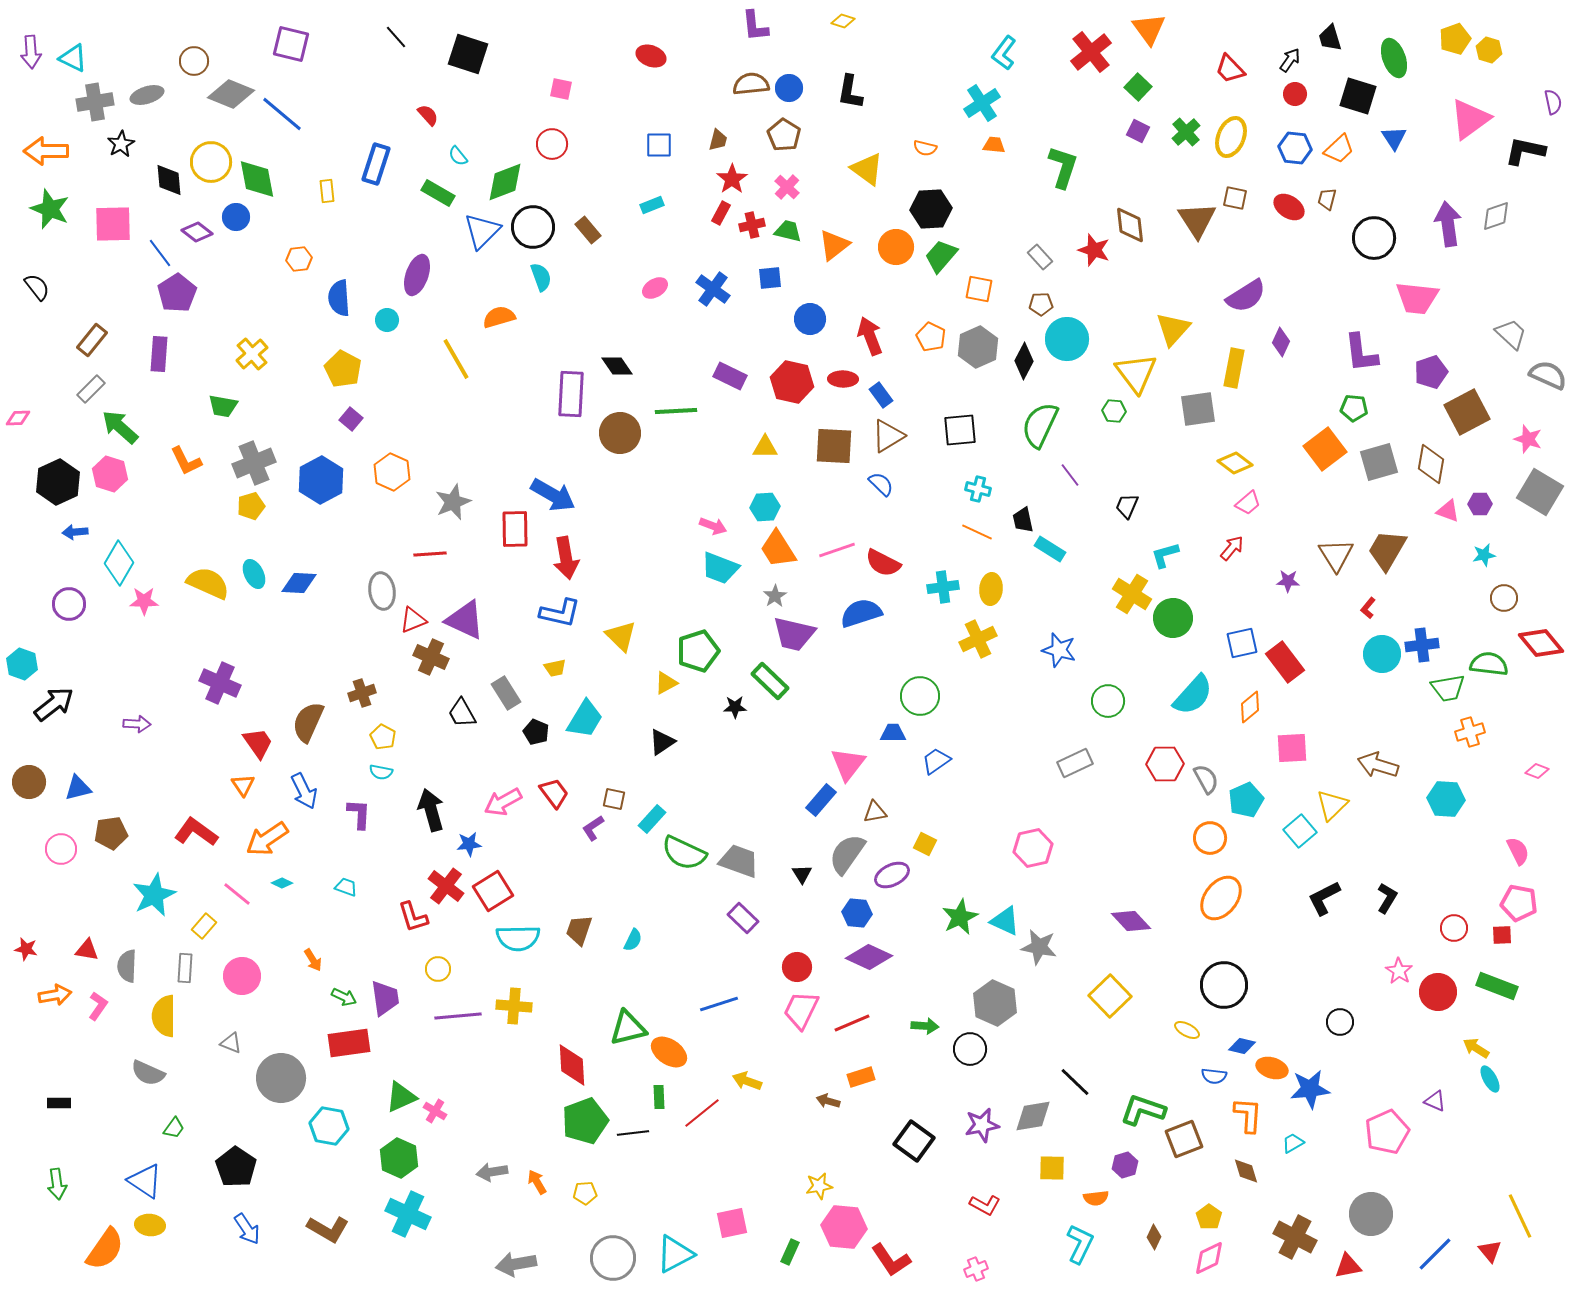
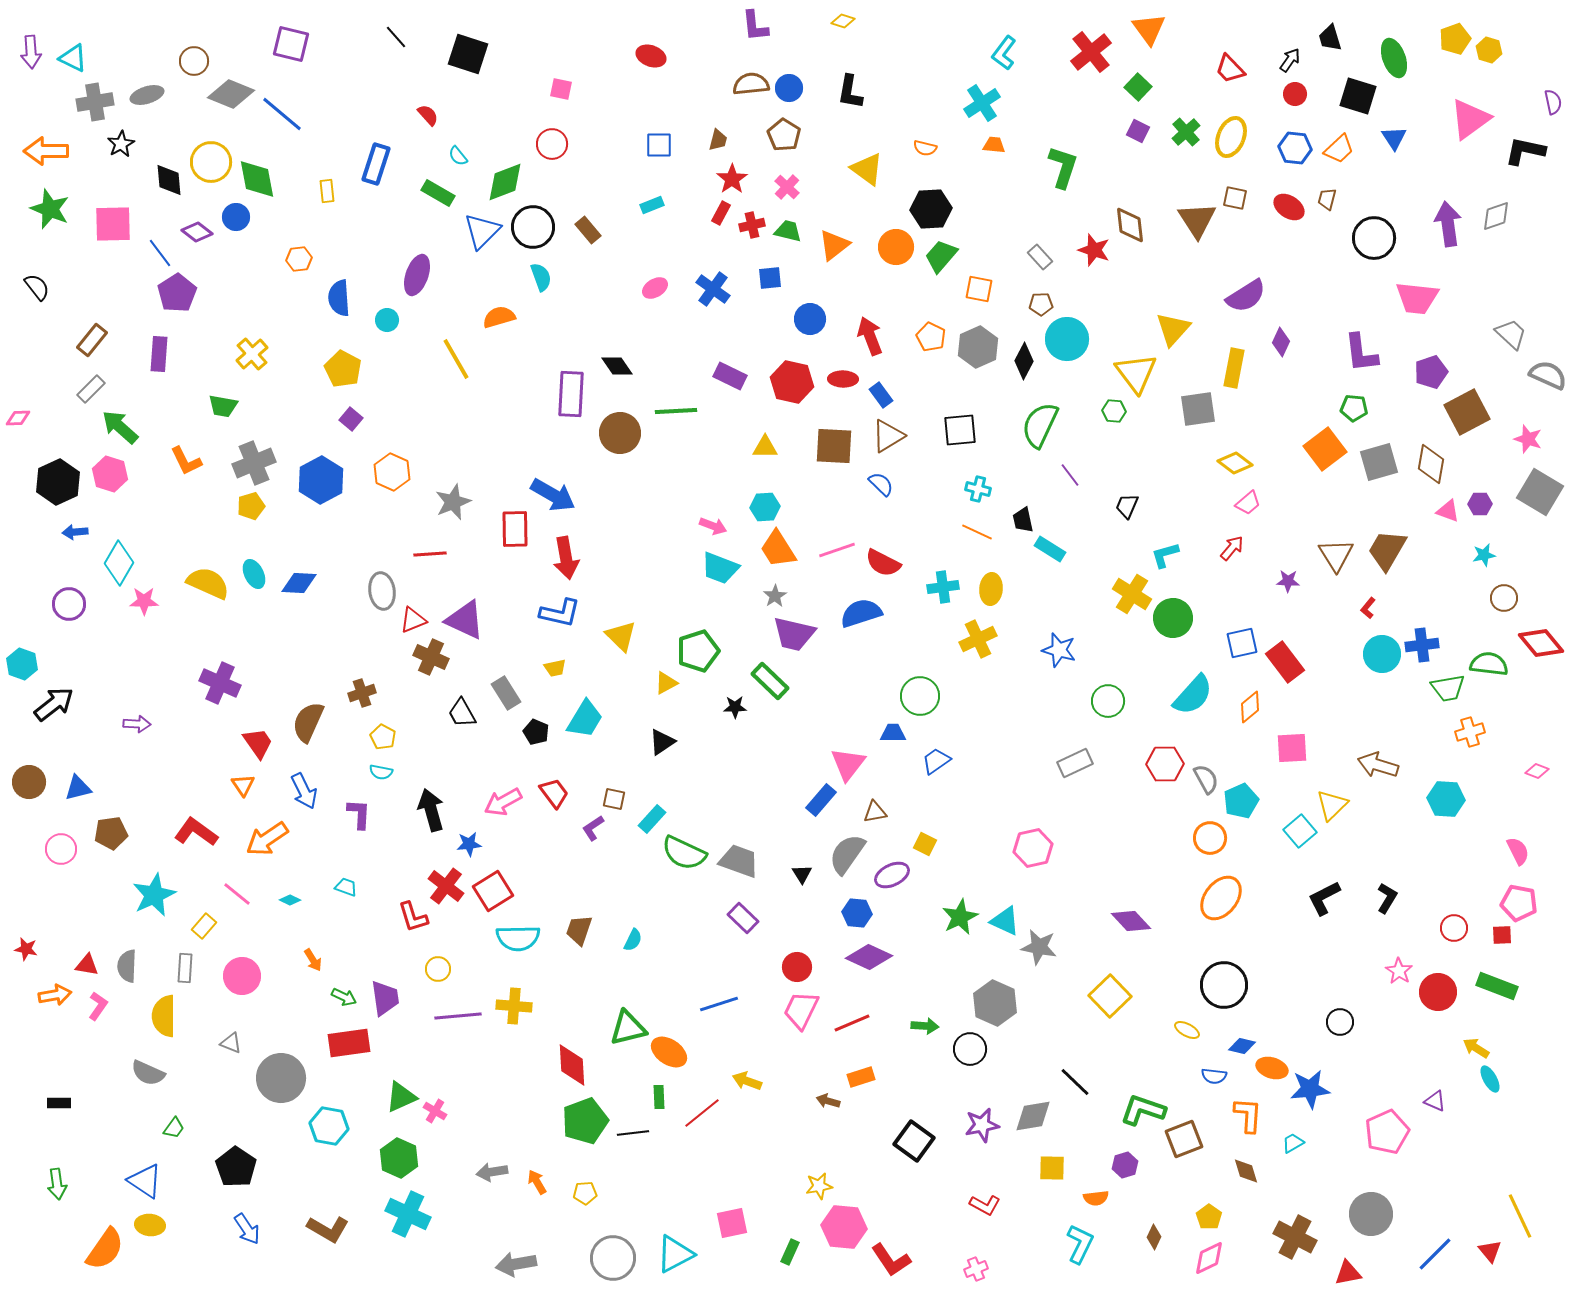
cyan pentagon at (1246, 800): moved 5 px left, 1 px down
cyan diamond at (282, 883): moved 8 px right, 17 px down
red triangle at (87, 950): moved 15 px down
red triangle at (1348, 1266): moved 7 px down
